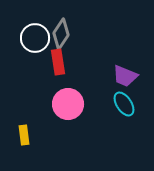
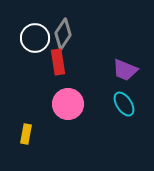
gray diamond: moved 2 px right
purple trapezoid: moved 6 px up
yellow rectangle: moved 2 px right, 1 px up; rotated 18 degrees clockwise
